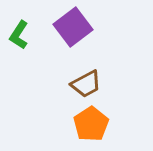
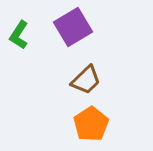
purple square: rotated 6 degrees clockwise
brown trapezoid: moved 4 px up; rotated 16 degrees counterclockwise
